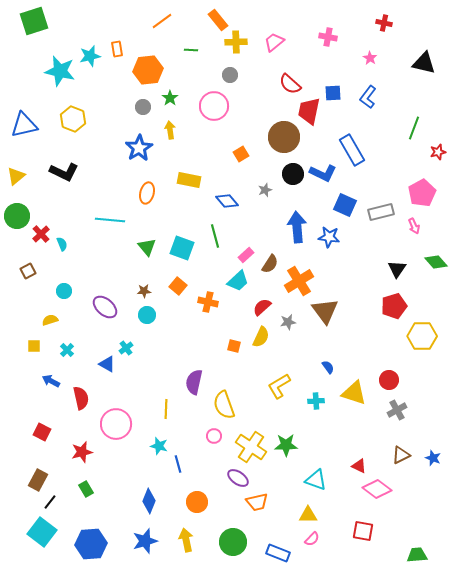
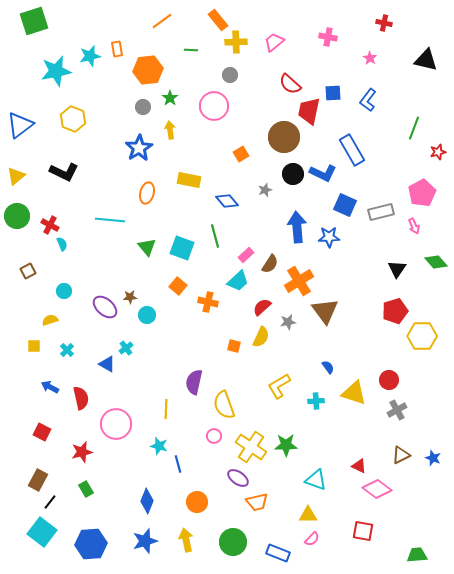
black triangle at (424, 63): moved 2 px right, 3 px up
cyan star at (60, 71): moved 4 px left; rotated 24 degrees counterclockwise
blue L-shape at (368, 97): moved 3 px down
blue triangle at (24, 125): moved 4 px left; rotated 24 degrees counterclockwise
red cross at (41, 234): moved 9 px right, 9 px up; rotated 18 degrees counterclockwise
blue star at (329, 237): rotated 10 degrees counterclockwise
brown star at (144, 291): moved 14 px left, 6 px down
red pentagon at (394, 306): moved 1 px right, 5 px down
blue arrow at (51, 381): moved 1 px left, 6 px down
blue diamond at (149, 501): moved 2 px left
